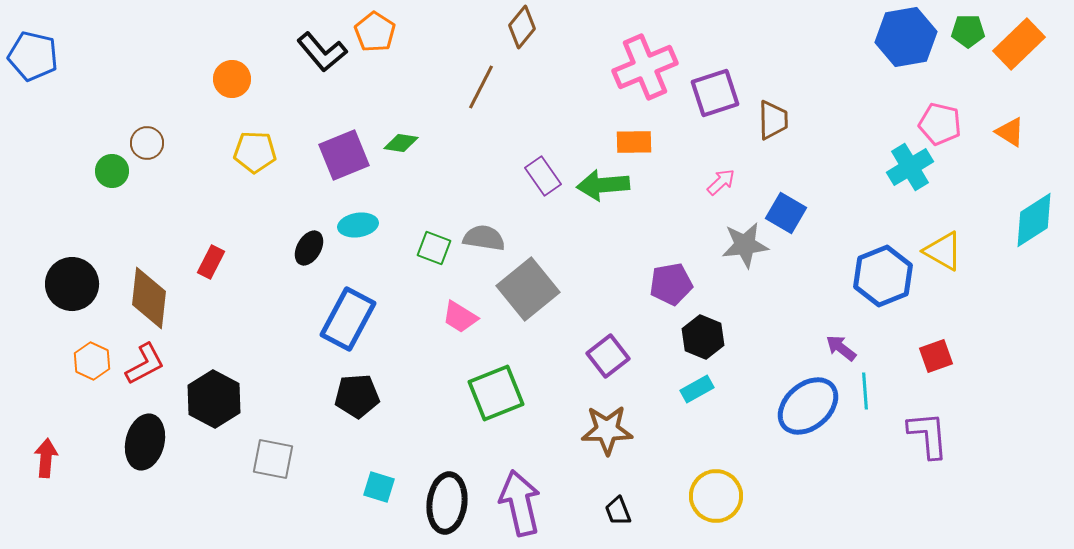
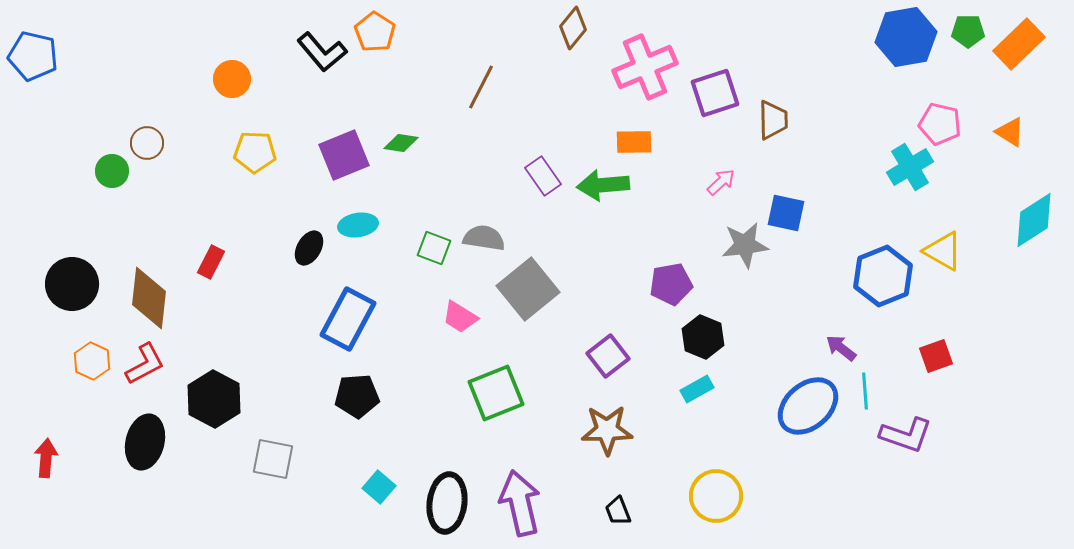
brown diamond at (522, 27): moved 51 px right, 1 px down
blue square at (786, 213): rotated 18 degrees counterclockwise
purple L-shape at (928, 435): moved 22 px left; rotated 114 degrees clockwise
cyan square at (379, 487): rotated 24 degrees clockwise
